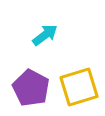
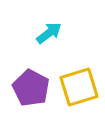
cyan arrow: moved 4 px right, 2 px up
